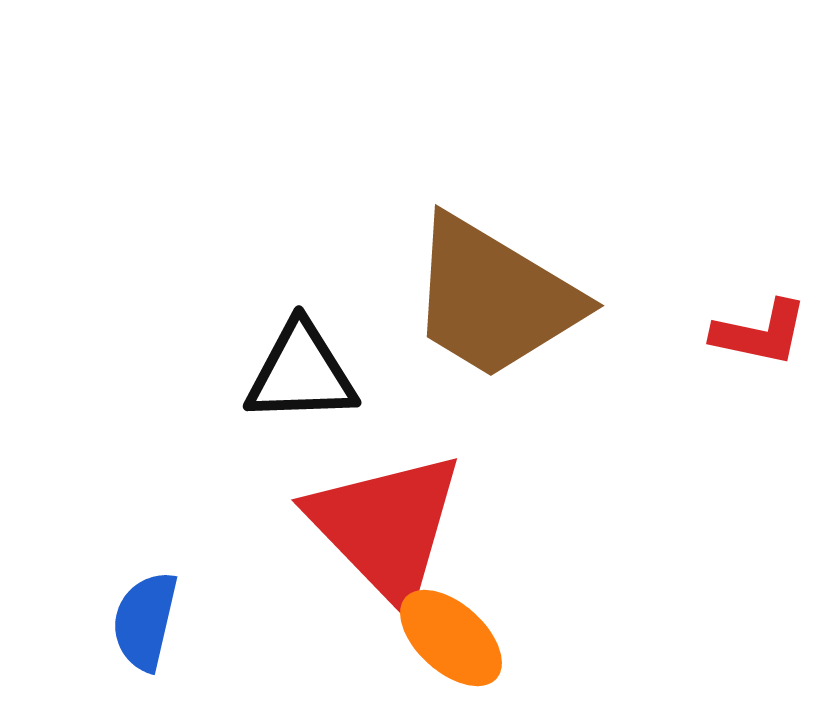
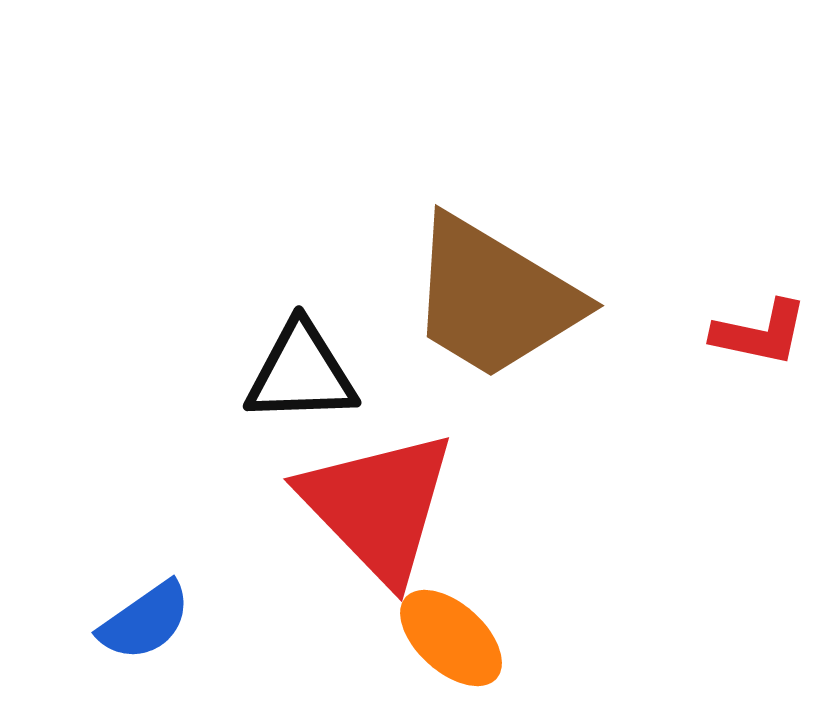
red triangle: moved 8 px left, 21 px up
blue semicircle: rotated 138 degrees counterclockwise
